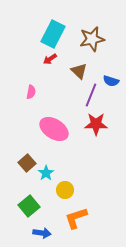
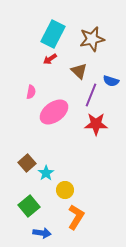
pink ellipse: moved 17 px up; rotated 68 degrees counterclockwise
orange L-shape: moved 1 px up; rotated 140 degrees clockwise
